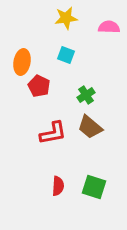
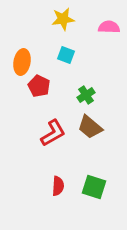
yellow star: moved 3 px left, 1 px down
red L-shape: rotated 20 degrees counterclockwise
